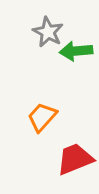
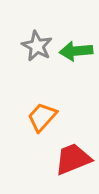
gray star: moved 11 px left, 14 px down
red trapezoid: moved 2 px left
